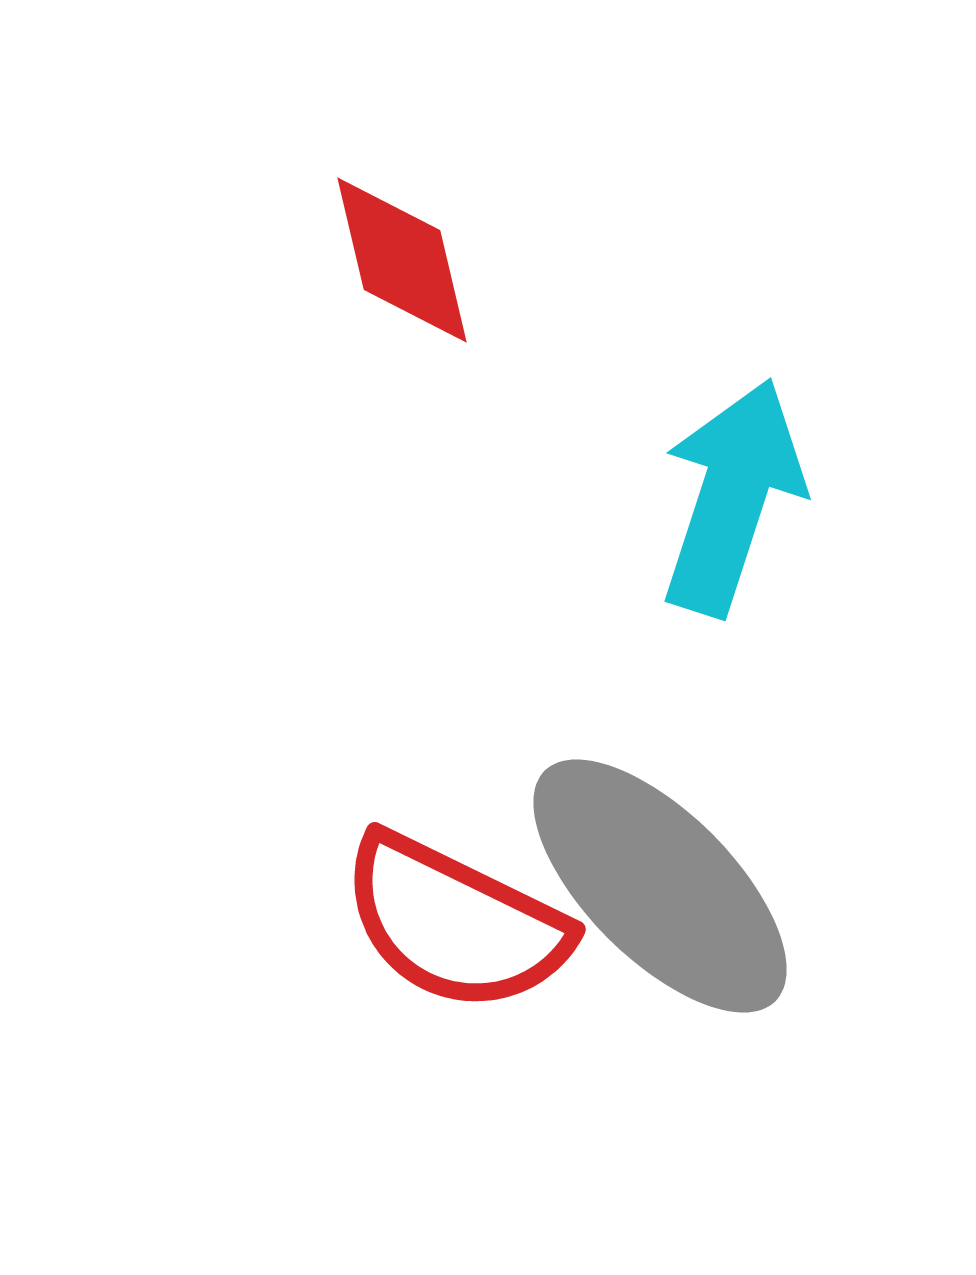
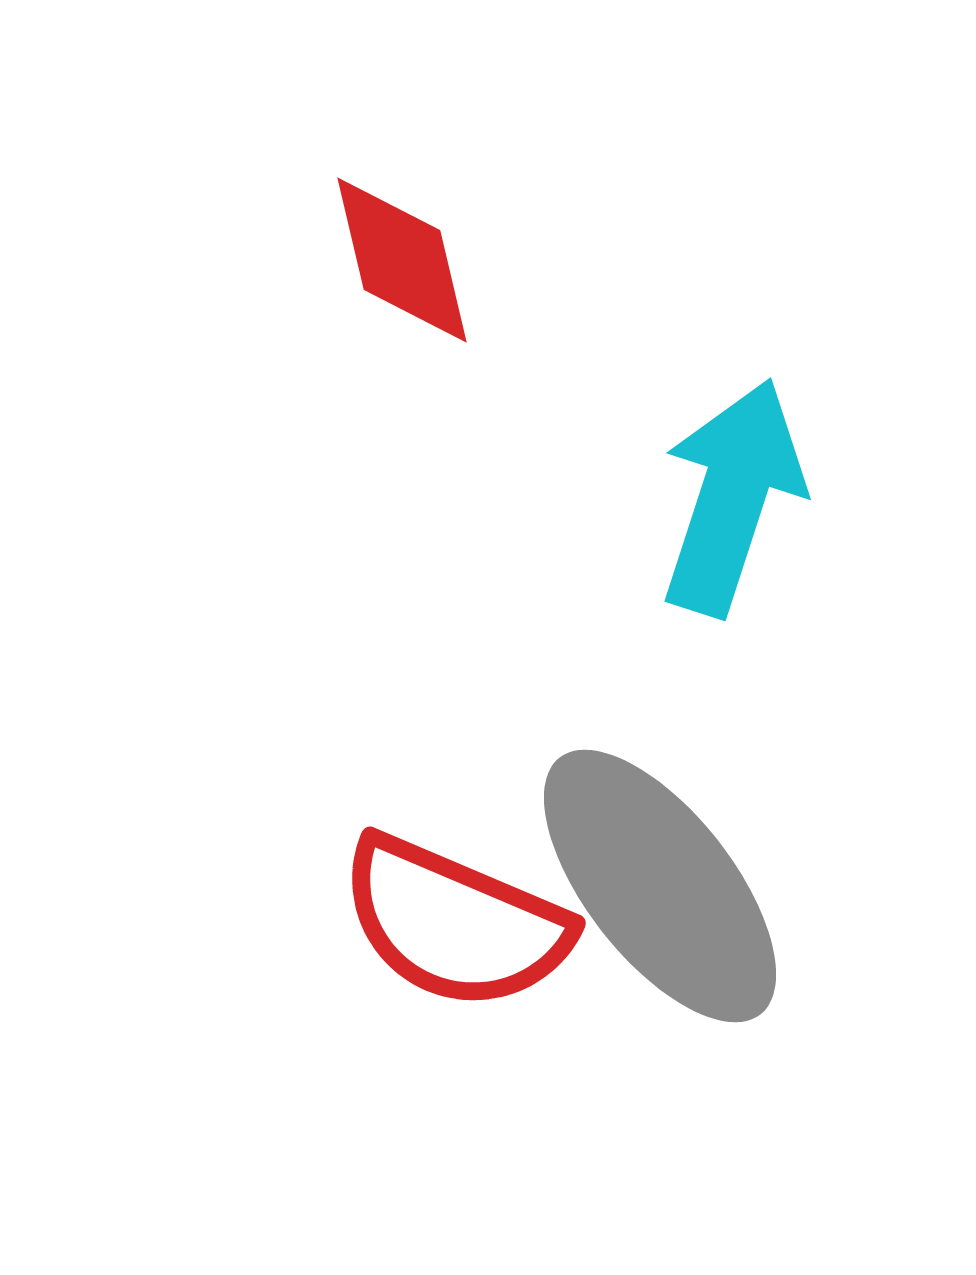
gray ellipse: rotated 7 degrees clockwise
red semicircle: rotated 3 degrees counterclockwise
